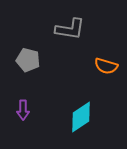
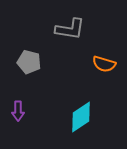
gray pentagon: moved 1 px right, 2 px down
orange semicircle: moved 2 px left, 2 px up
purple arrow: moved 5 px left, 1 px down
